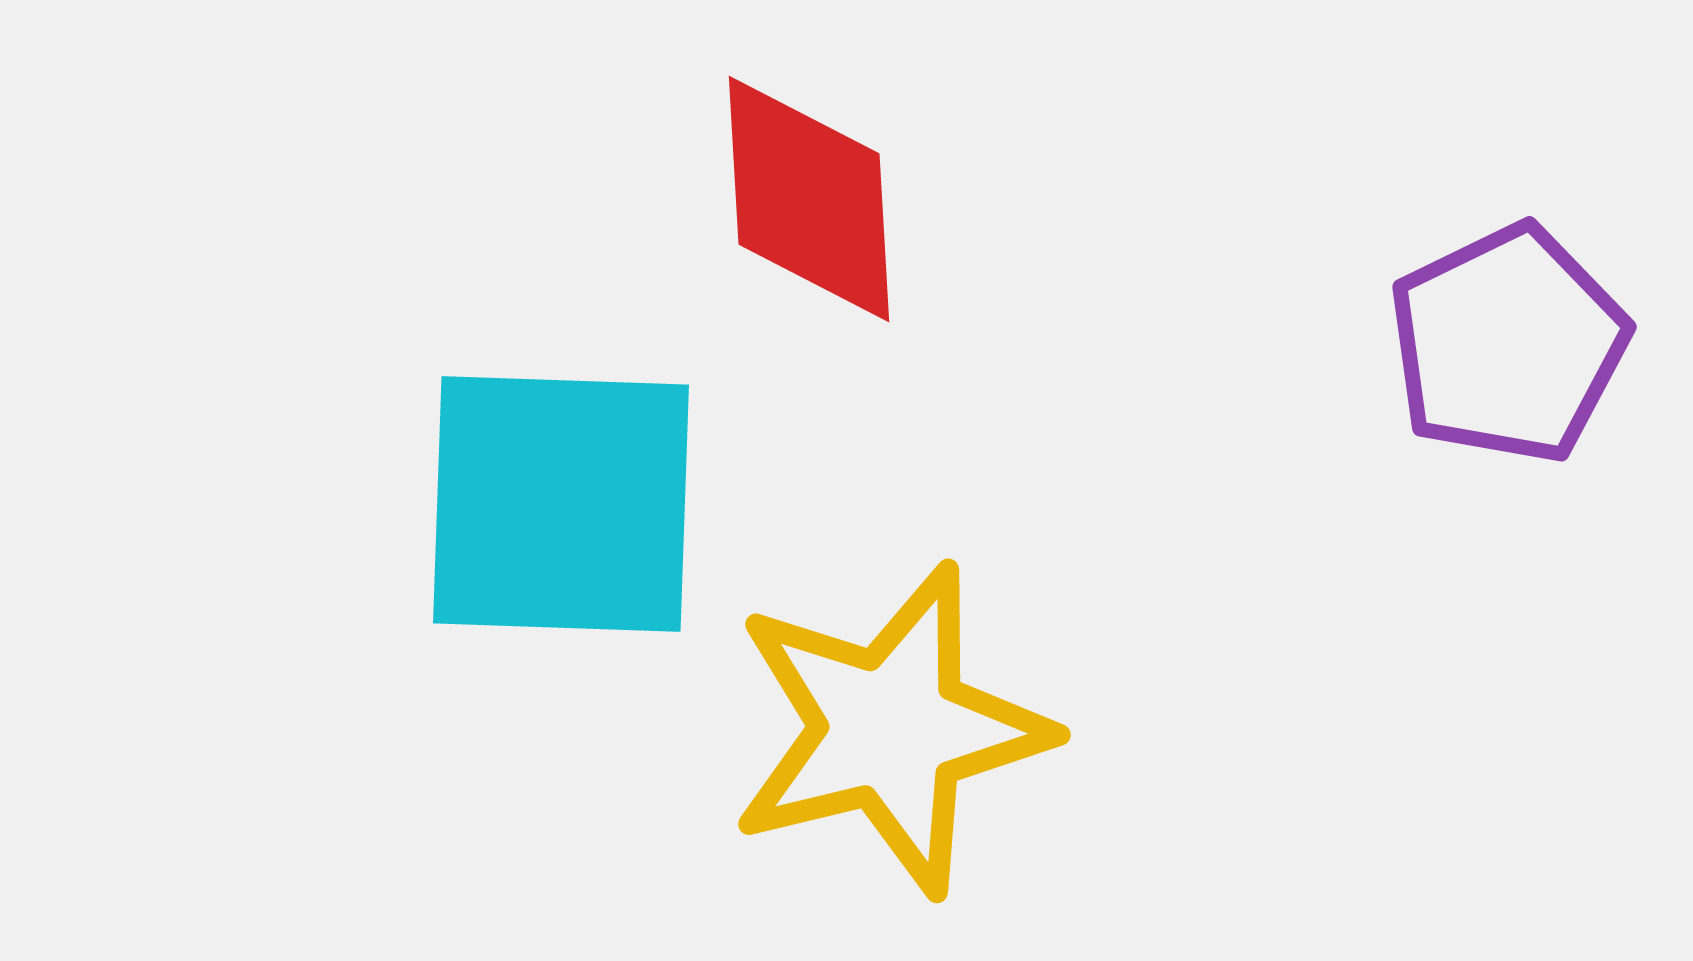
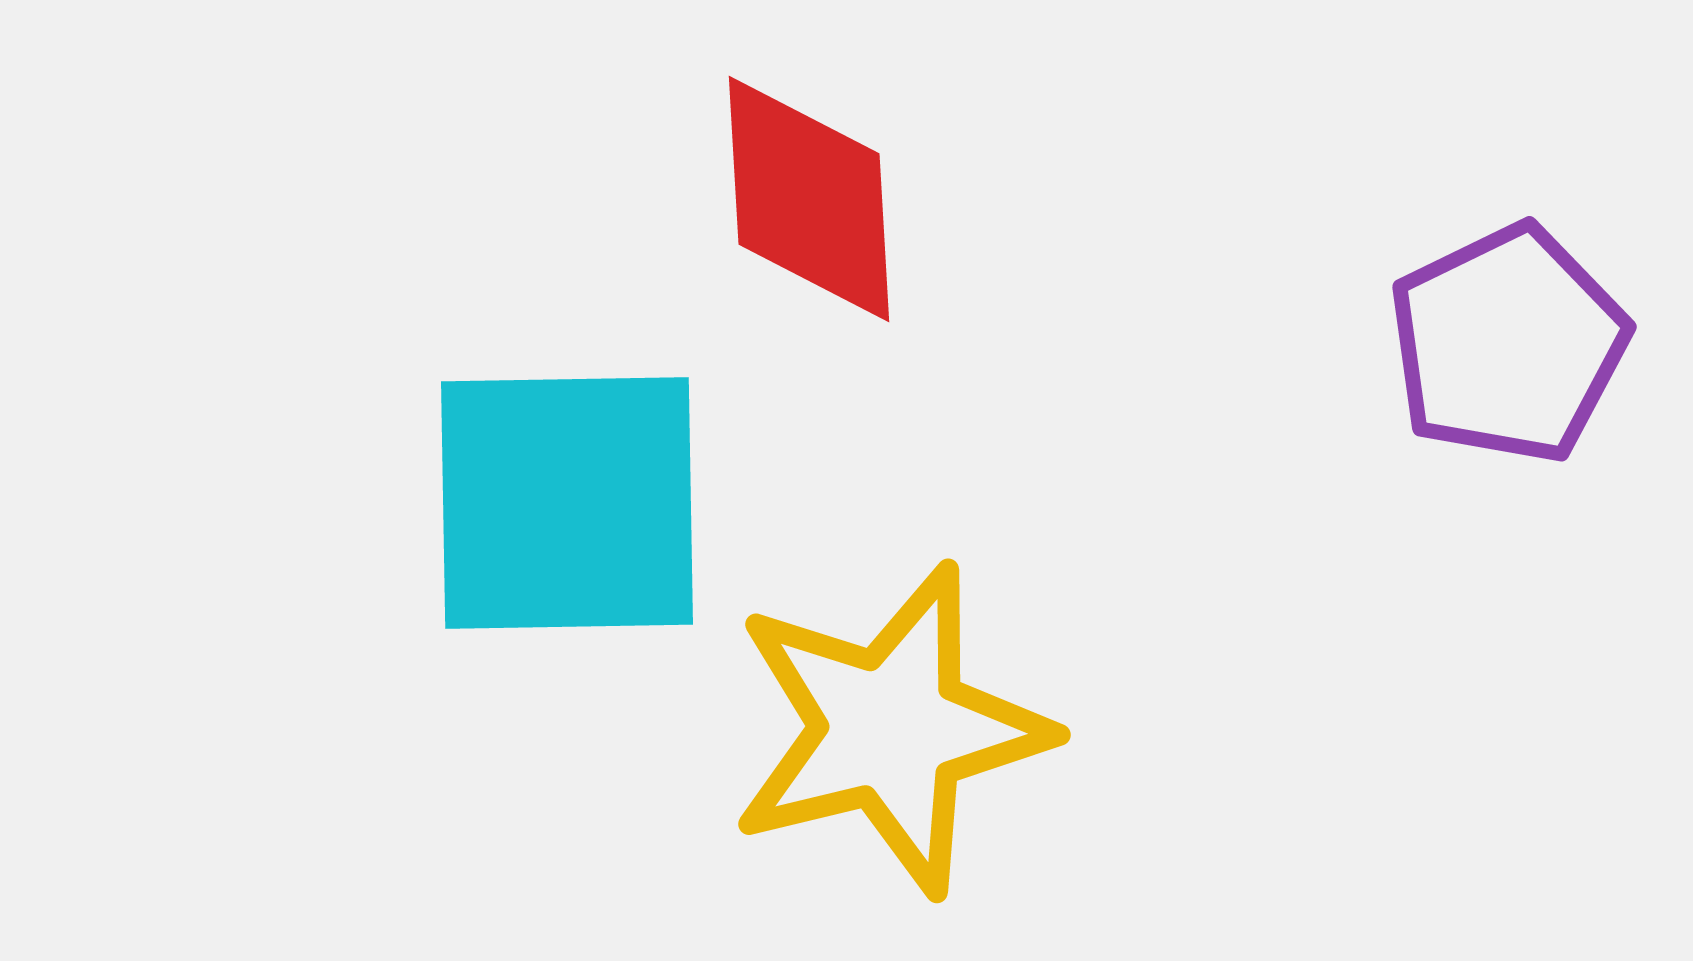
cyan square: moved 6 px right, 1 px up; rotated 3 degrees counterclockwise
